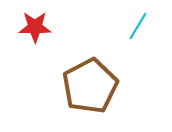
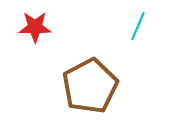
cyan line: rotated 8 degrees counterclockwise
